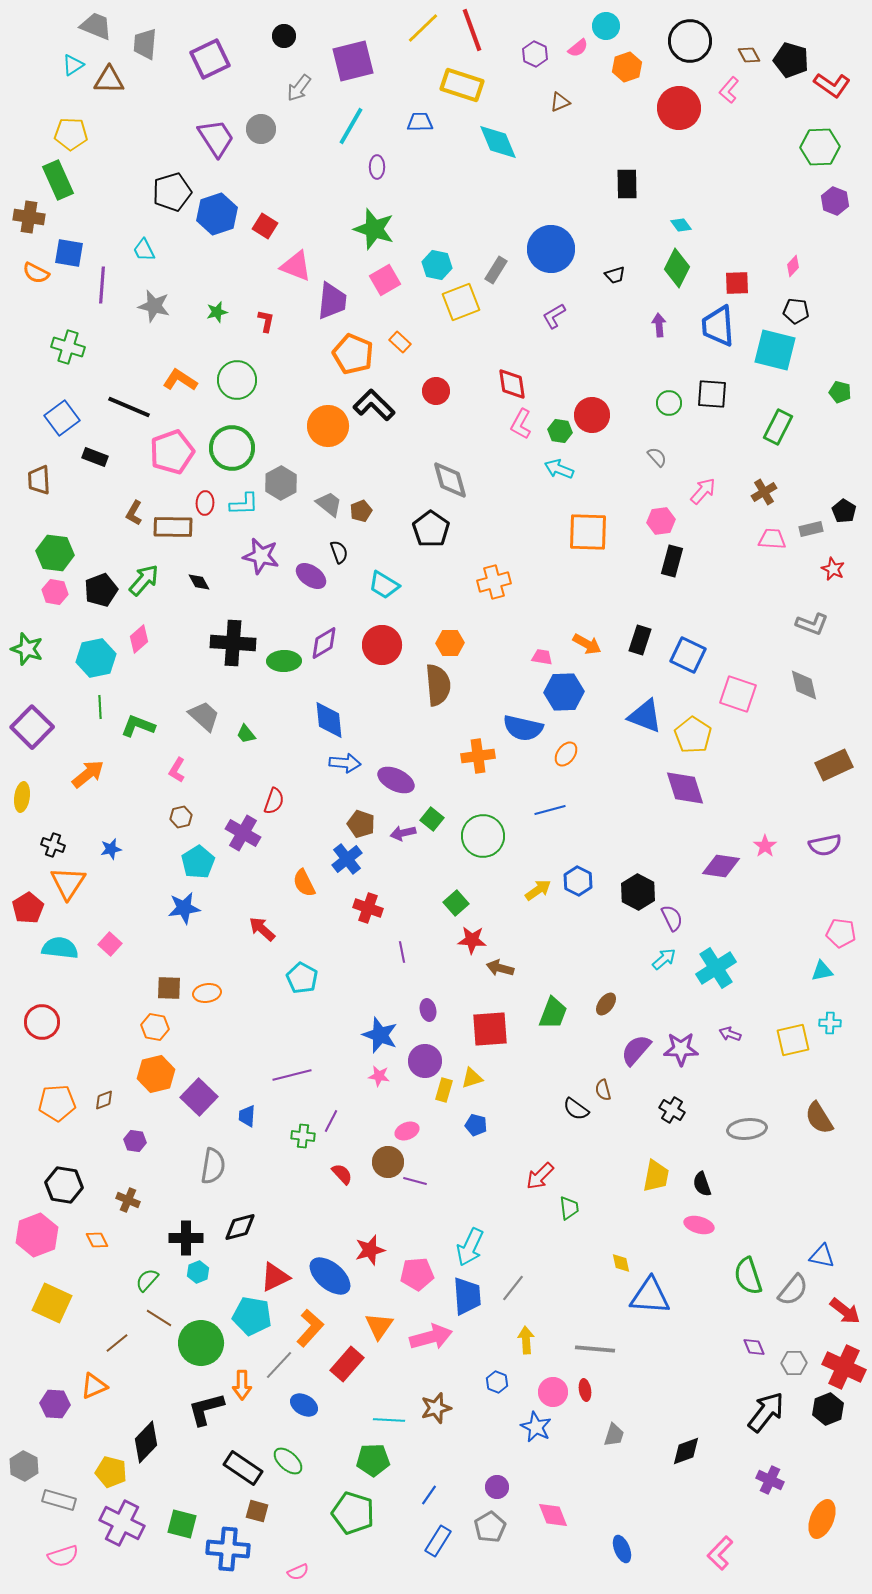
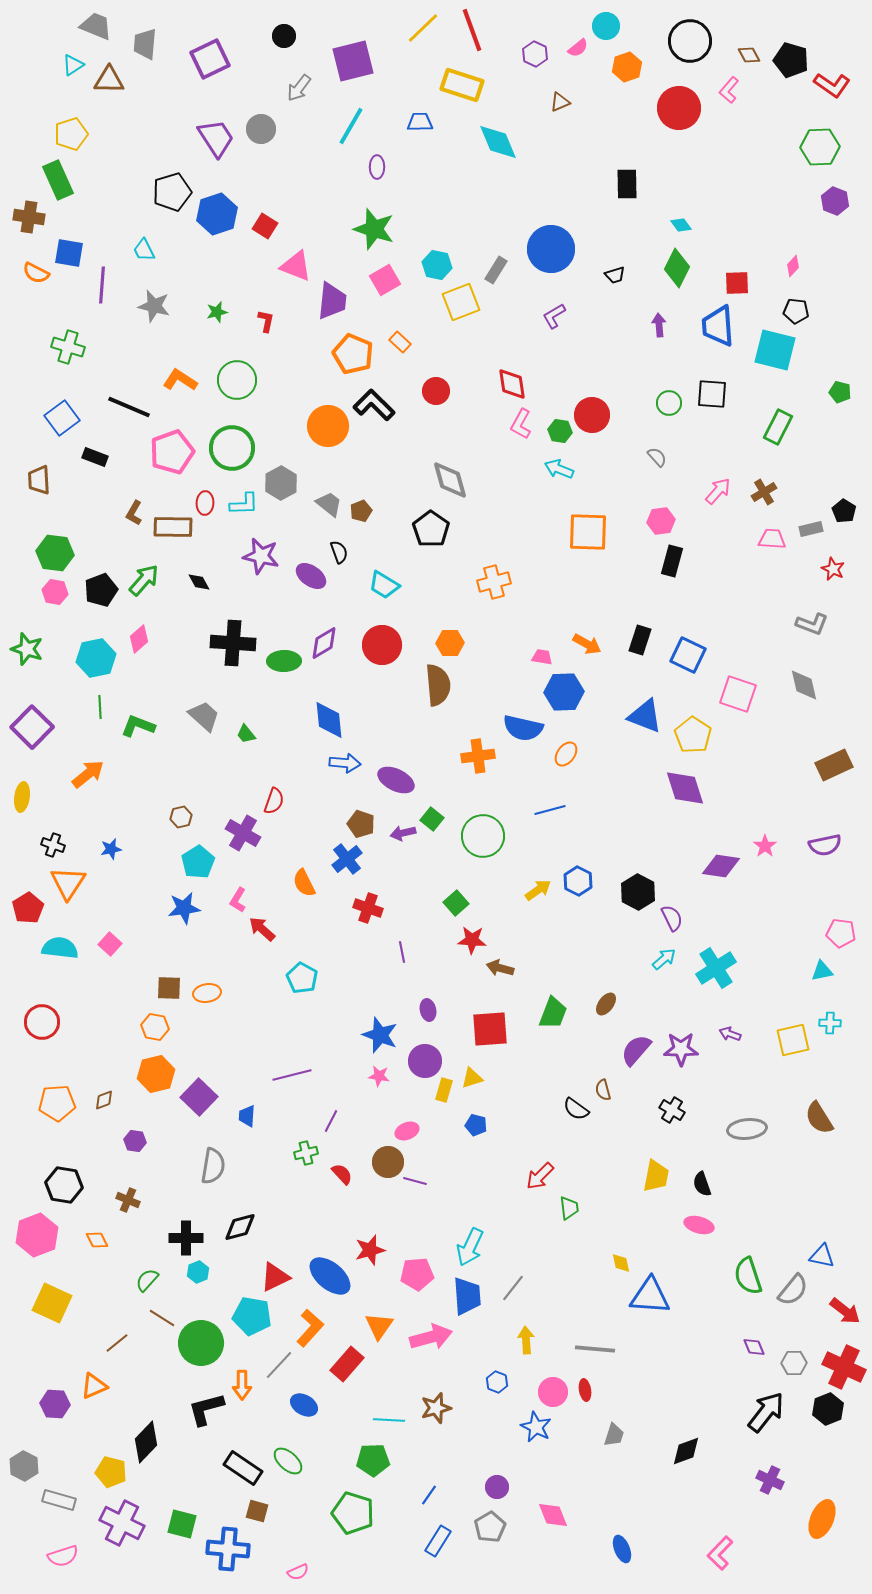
yellow pentagon at (71, 134): rotated 20 degrees counterclockwise
pink arrow at (703, 491): moved 15 px right
pink L-shape at (177, 770): moved 61 px right, 130 px down
green cross at (303, 1136): moved 3 px right, 17 px down; rotated 20 degrees counterclockwise
brown line at (159, 1318): moved 3 px right
